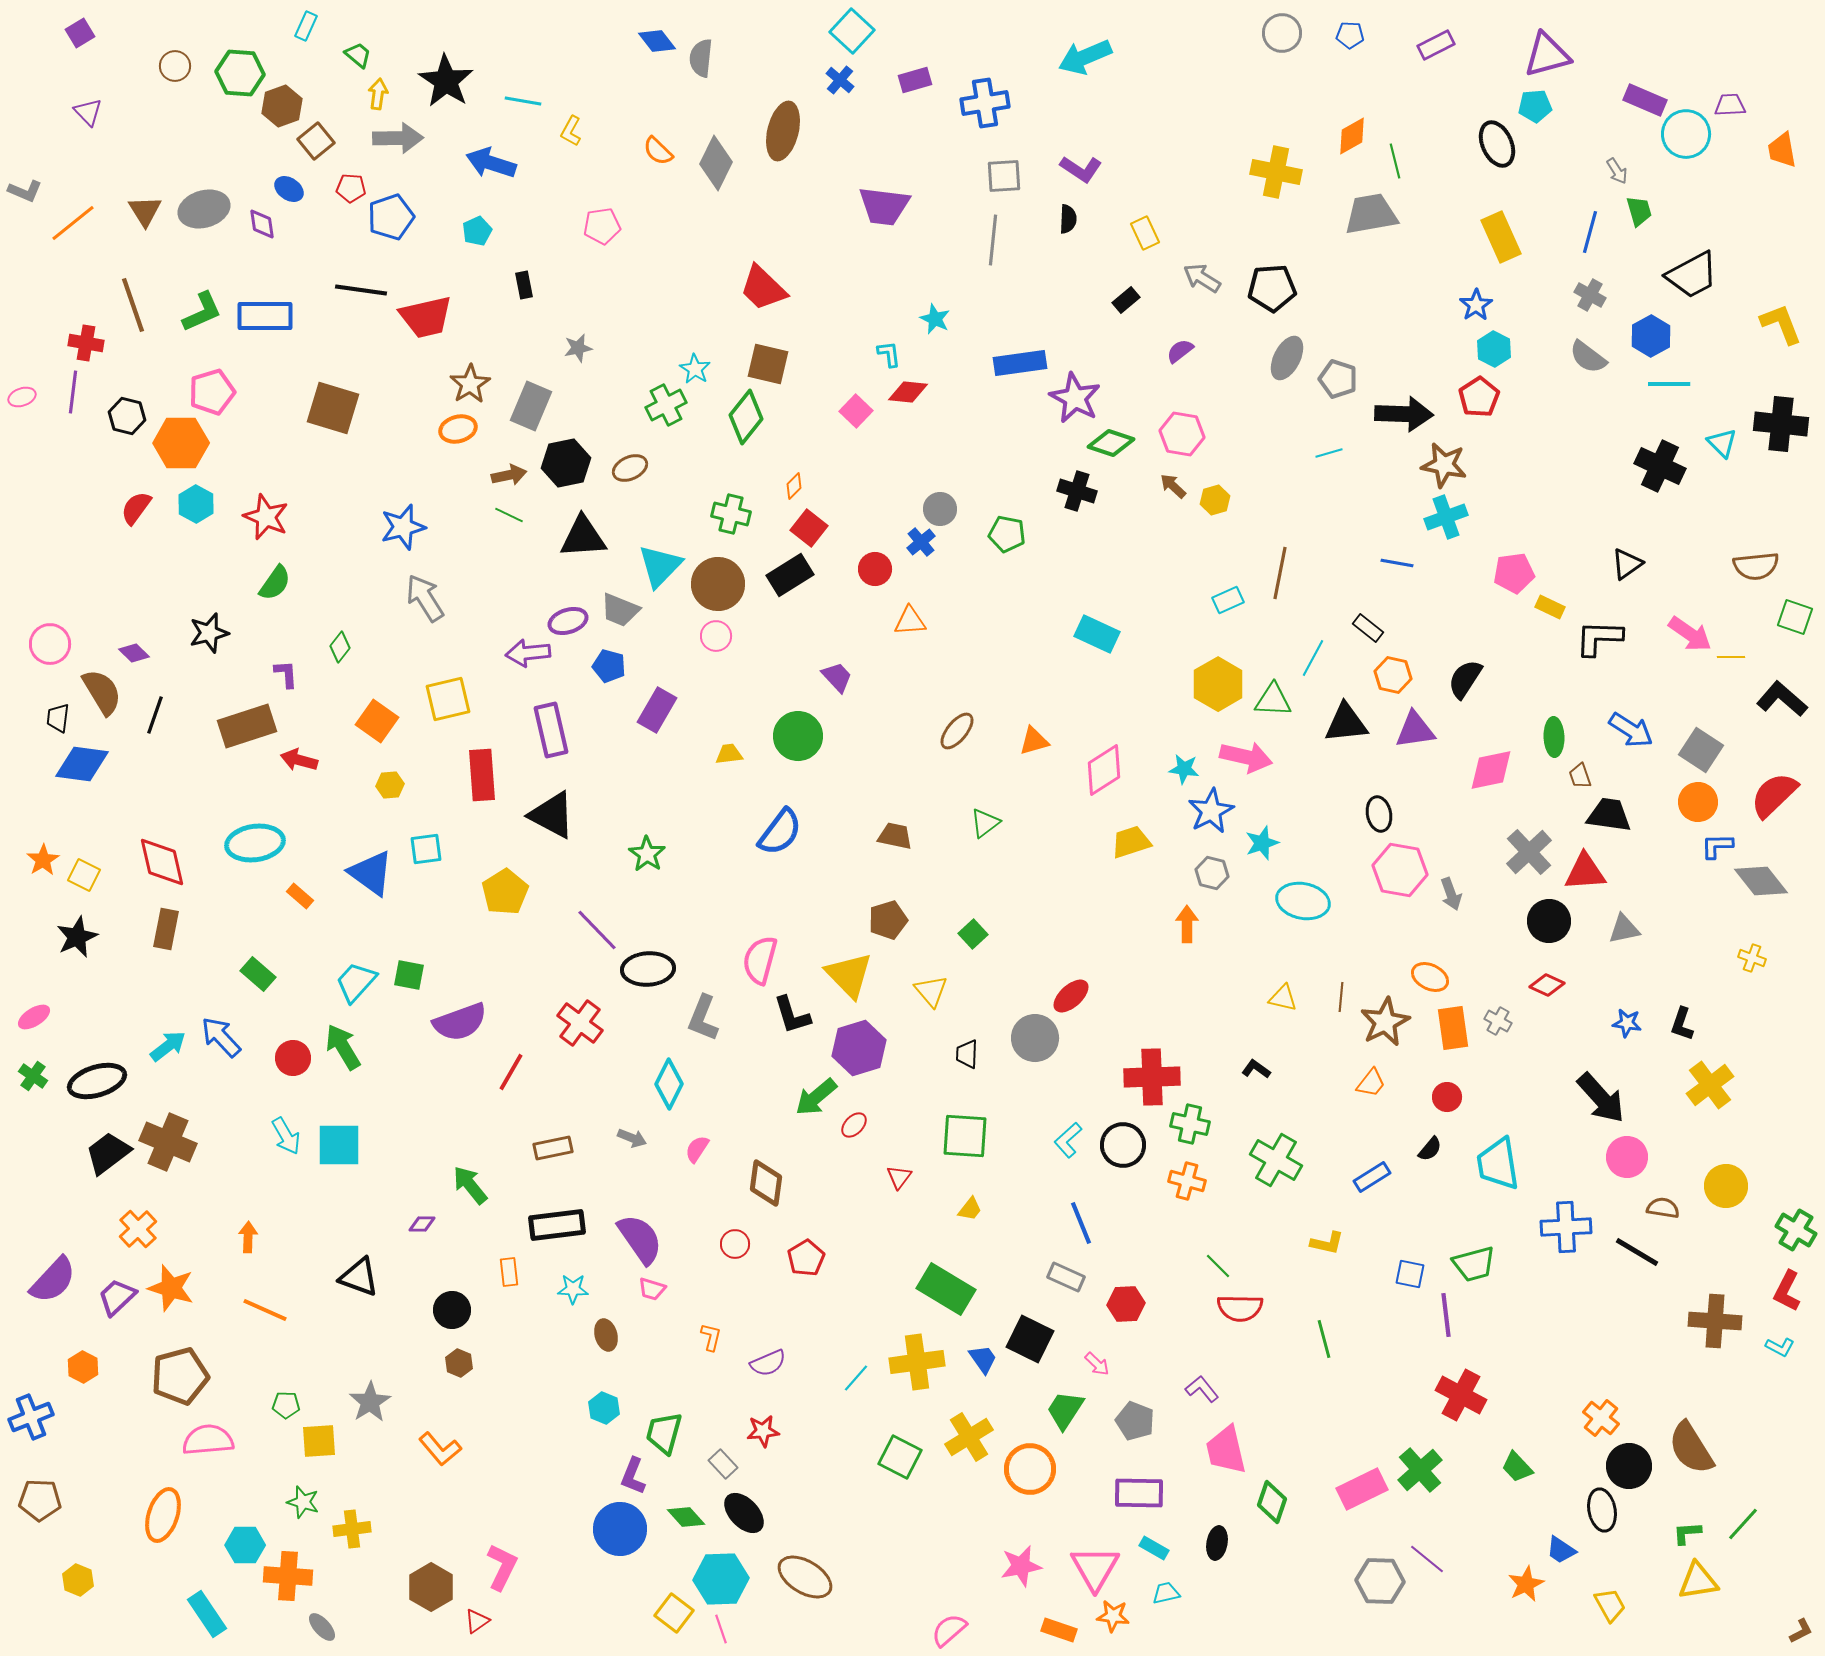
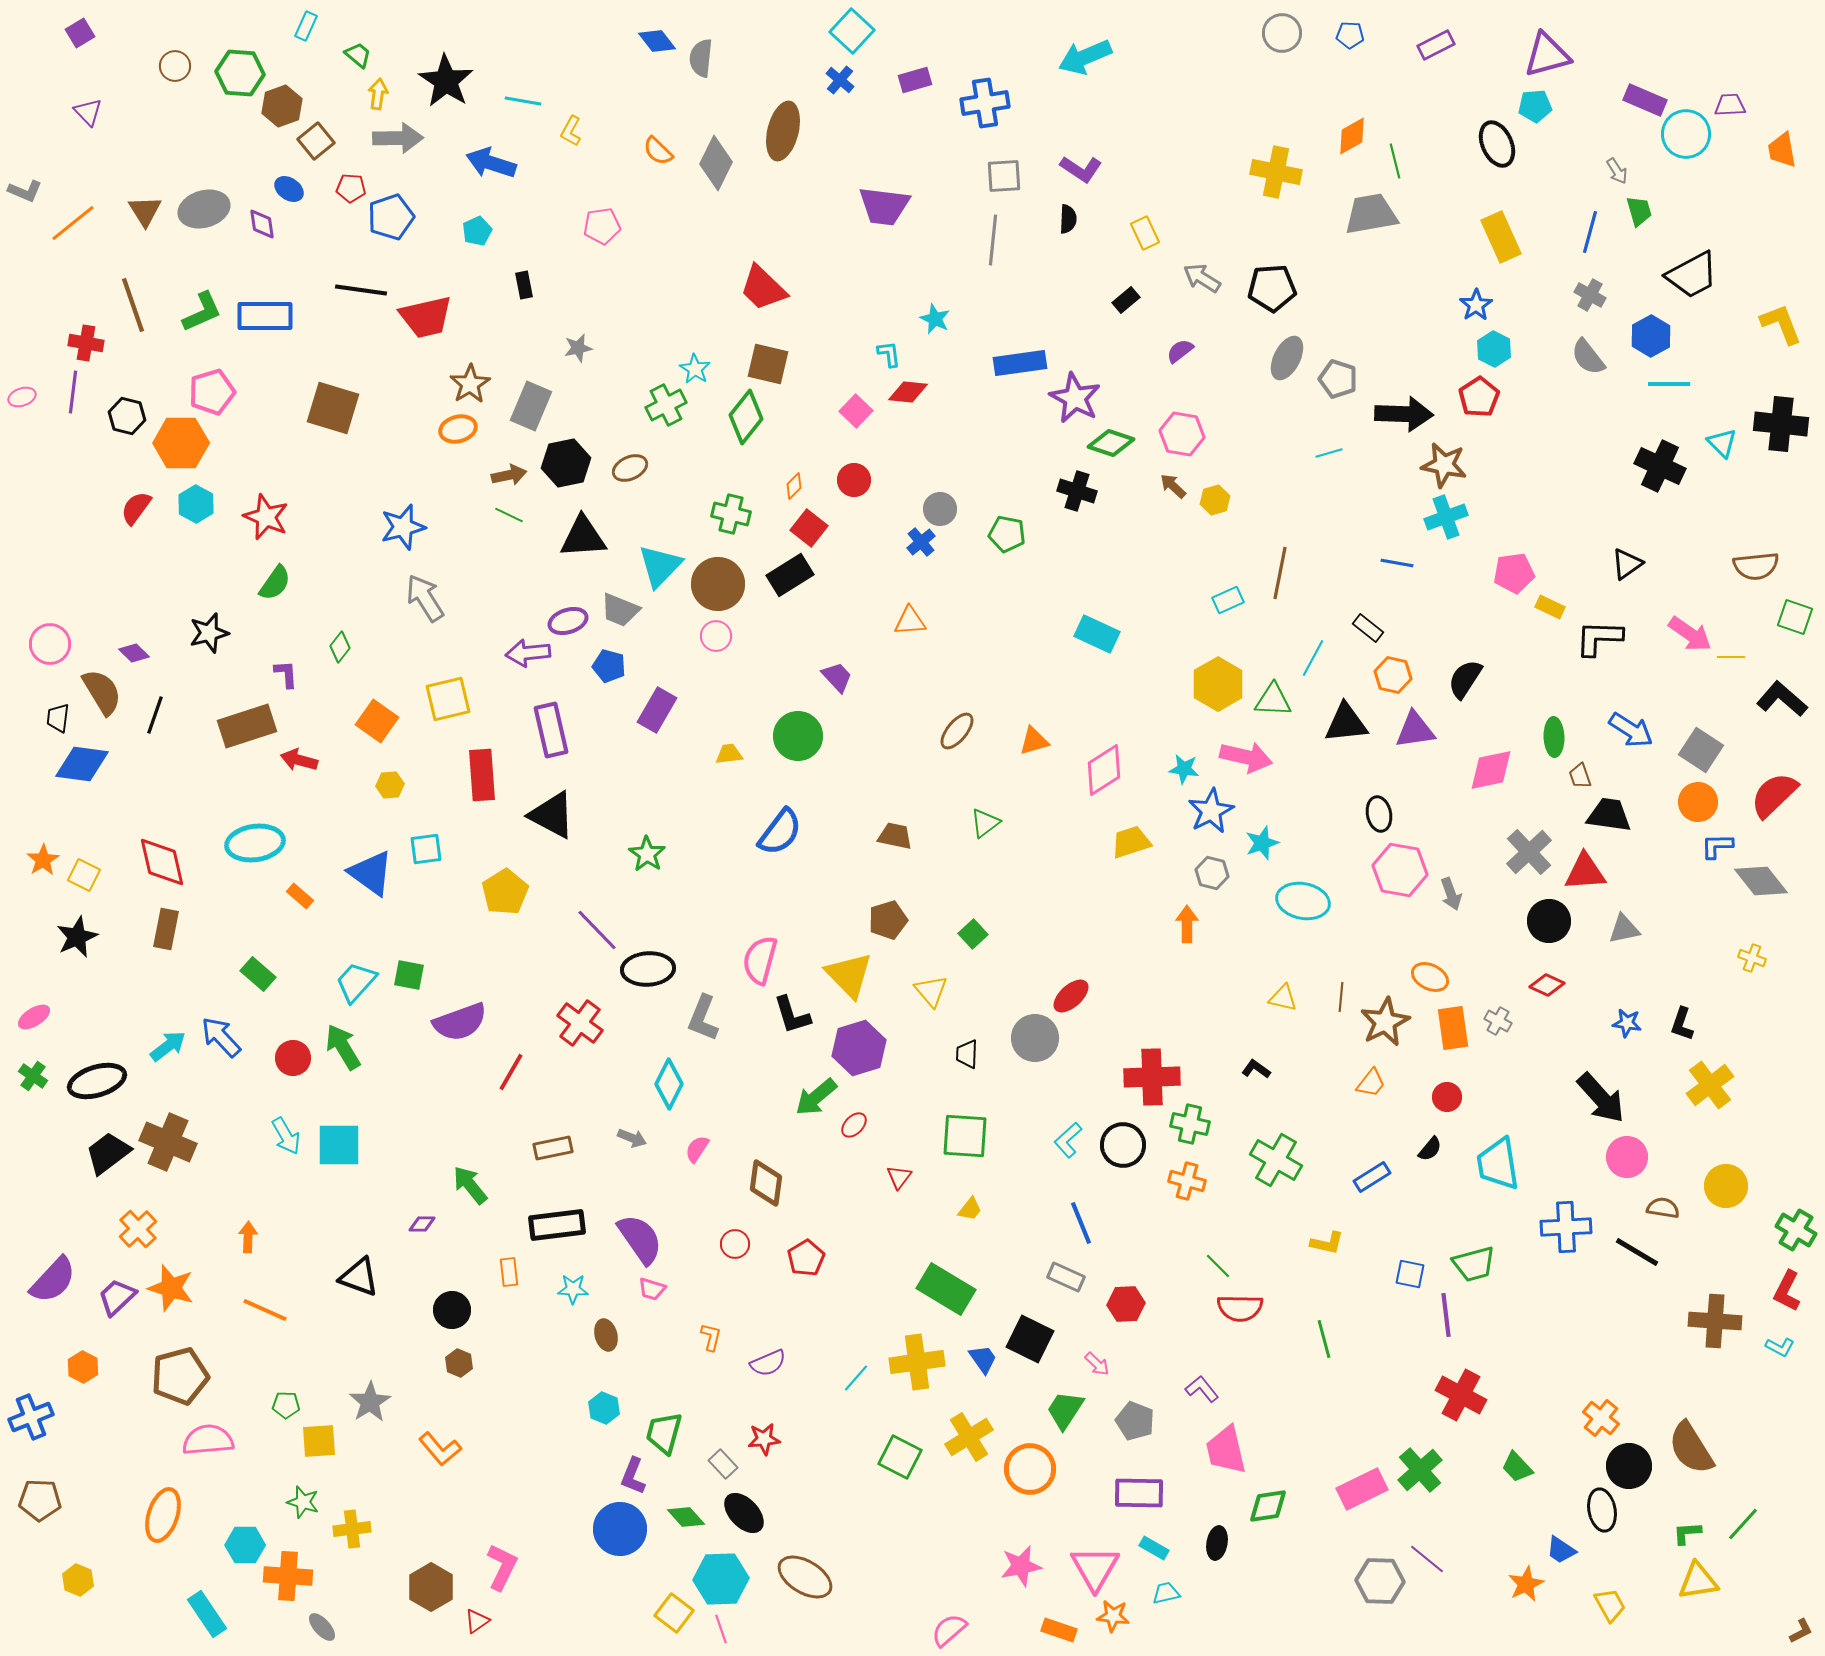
gray semicircle at (1588, 357): rotated 15 degrees clockwise
red circle at (875, 569): moved 21 px left, 89 px up
red star at (763, 1431): moved 1 px right, 8 px down
green diamond at (1272, 1502): moved 4 px left, 4 px down; rotated 63 degrees clockwise
